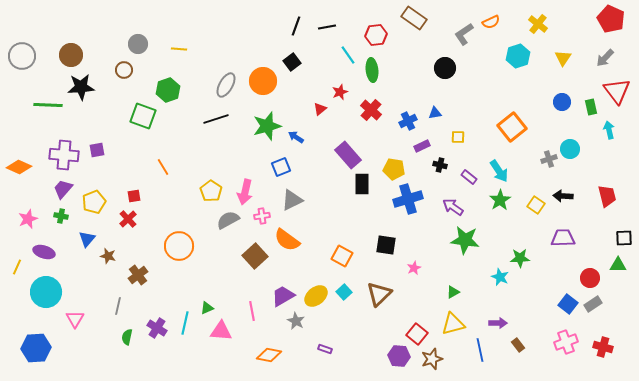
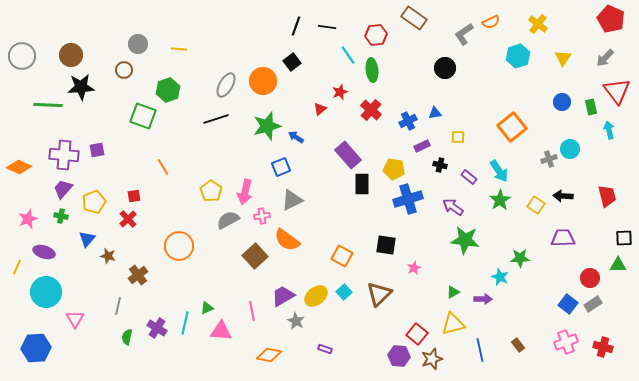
black line at (327, 27): rotated 18 degrees clockwise
purple arrow at (498, 323): moved 15 px left, 24 px up
